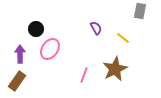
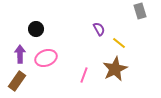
gray rectangle: rotated 28 degrees counterclockwise
purple semicircle: moved 3 px right, 1 px down
yellow line: moved 4 px left, 5 px down
pink ellipse: moved 4 px left, 9 px down; rotated 35 degrees clockwise
